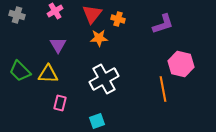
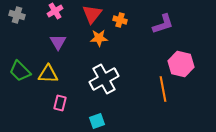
orange cross: moved 2 px right, 1 px down
purple triangle: moved 3 px up
